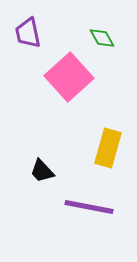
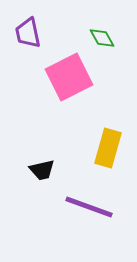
pink square: rotated 15 degrees clockwise
black trapezoid: moved 1 px up; rotated 60 degrees counterclockwise
purple line: rotated 9 degrees clockwise
